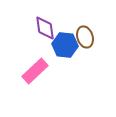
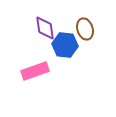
brown ellipse: moved 8 px up
pink rectangle: rotated 24 degrees clockwise
